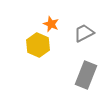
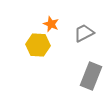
yellow hexagon: rotated 20 degrees counterclockwise
gray rectangle: moved 5 px right, 1 px down
